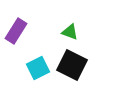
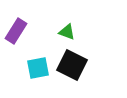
green triangle: moved 3 px left
cyan square: rotated 15 degrees clockwise
